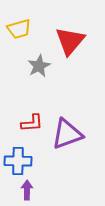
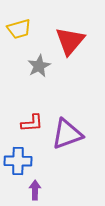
purple arrow: moved 8 px right
